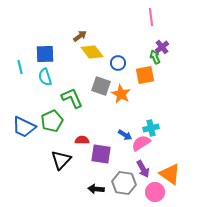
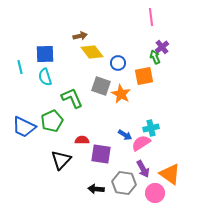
brown arrow: rotated 24 degrees clockwise
orange square: moved 1 px left, 1 px down
pink circle: moved 1 px down
